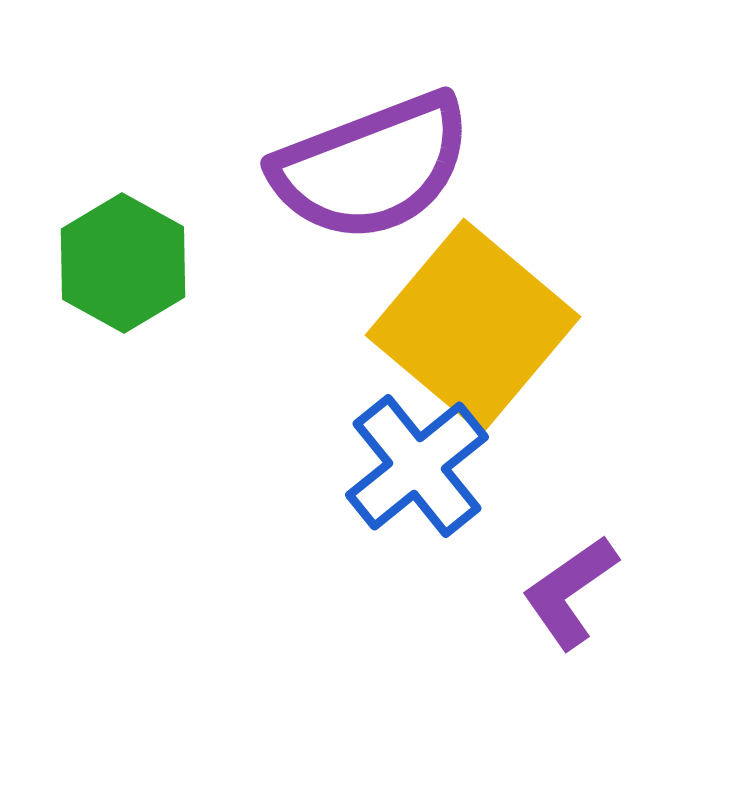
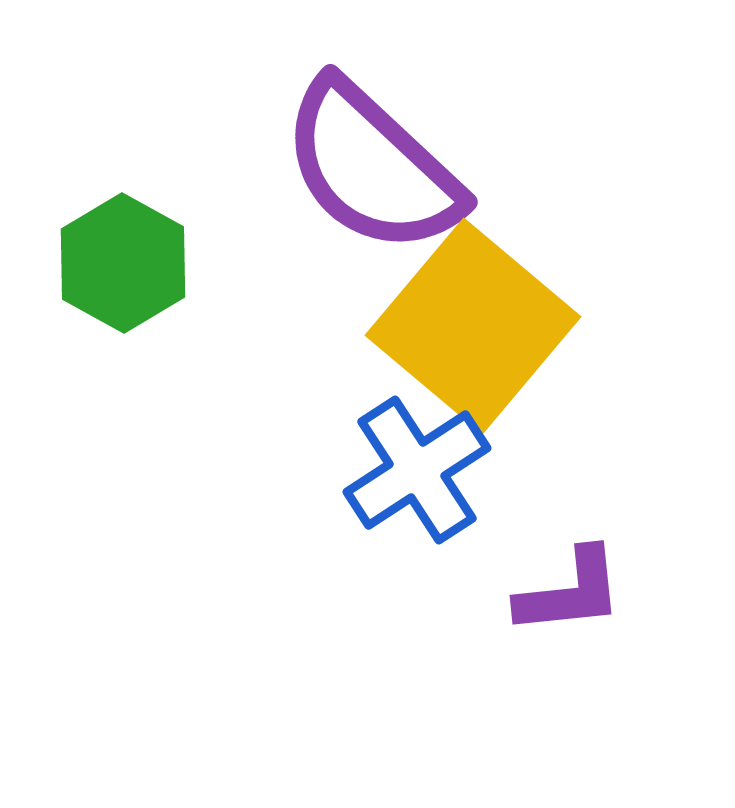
purple semicircle: rotated 64 degrees clockwise
blue cross: moved 4 px down; rotated 6 degrees clockwise
purple L-shape: rotated 151 degrees counterclockwise
